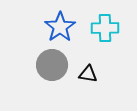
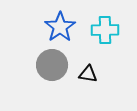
cyan cross: moved 2 px down
